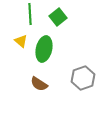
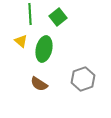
gray hexagon: moved 1 px down
